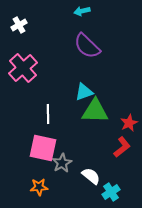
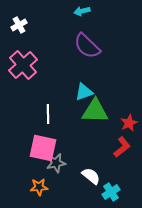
pink cross: moved 3 px up
gray star: moved 6 px left; rotated 18 degrees clockwise
